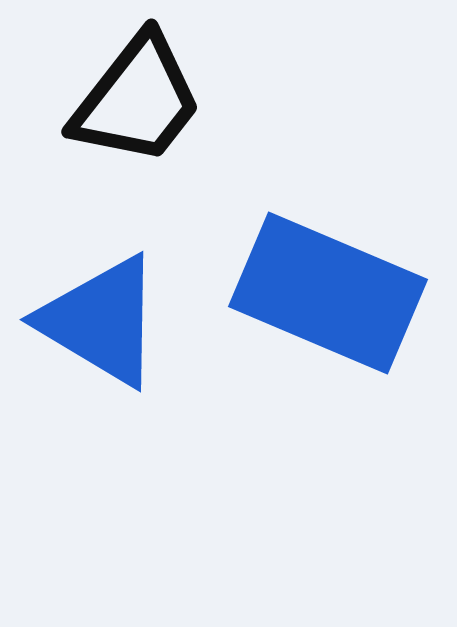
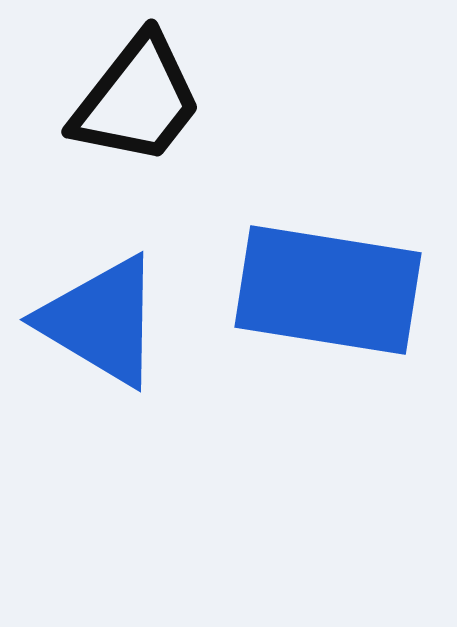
blue rectangle: moved 3 px up; rotated 14 degrees counterclockwise
